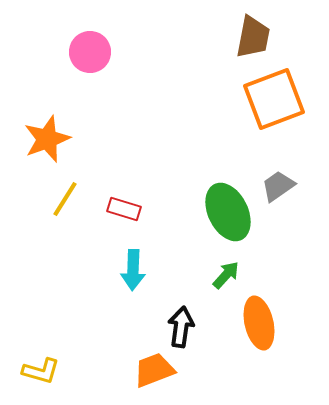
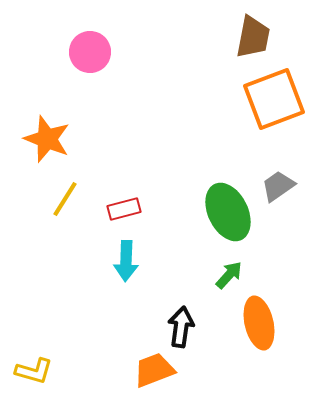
orange star: rotated 30 degrees counterclockwise
red rectangle: rotated 32 degrees counterclockwise
cyan arrow: moved 7 px left, 9 px up
green arrow: moved 3 px right
yellow L-shape: moved 7 px left
